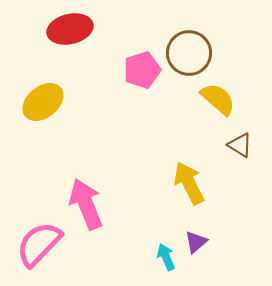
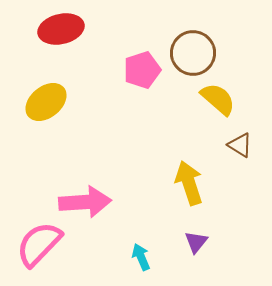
red ellipse: moved 9 px left
brown circle: moved 4 px right
yellow ellipse: moved 3 px right
yellow arrow: rotated 9 degrees clockwise
pink arrow: moved 1 px left, 2 px up; rotated 108 degrees clockwise
purple triangle: rotated 10 degrees counterclockwise
cyan arrow: moved 25 px left
